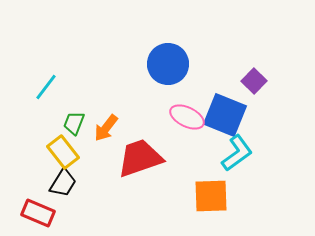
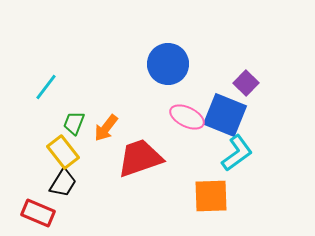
purple square: moved 8 px left, 2 px down
